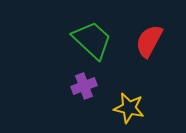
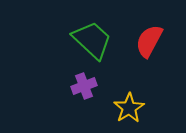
yellow star: rotated 28 degrees clockwise
